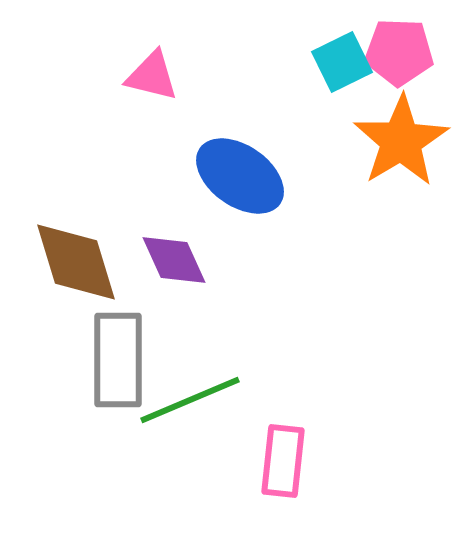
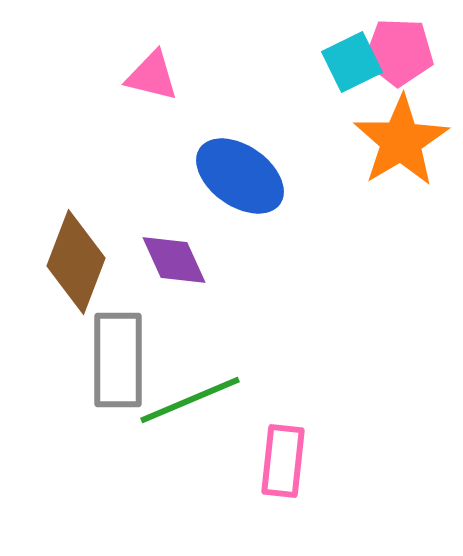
cyan square: moved 10 px right
brown diamond: rotated 38 degrees clockwise
